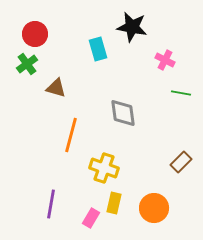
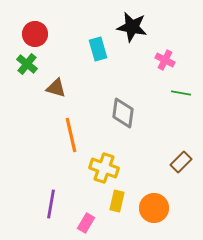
green cross: rotated 15 degrees counterclockwise
gray diamond: rotated 16 degrees clockwise
orange line: rotated 28 degrees counterclockwise
yellow rectangle: moved 3 px right, 2 px up
pink rectangle: moved 5 px left, 5 px down
